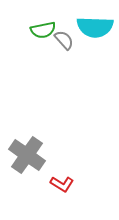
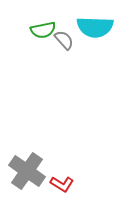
gray cross: moved 16 px down
